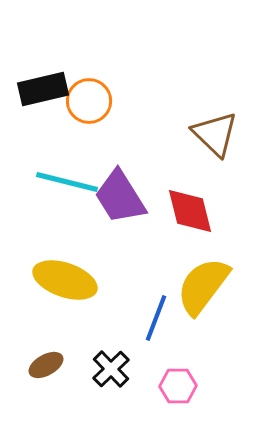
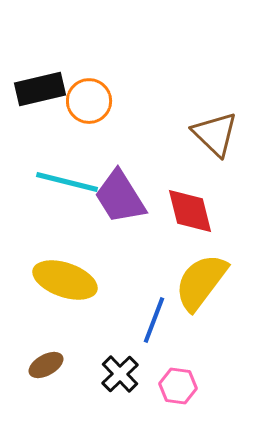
black rectangle: moved 3 px left
yellow semicircle: moved 2 px left, 4 px up
blue line: moved 2 px left, 2 px down
black cross: moved 9 px right, 5 px down
pink hexagon: rotated 9 degrees clockwise
